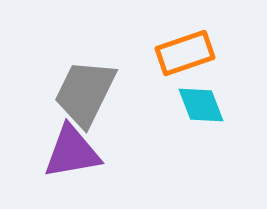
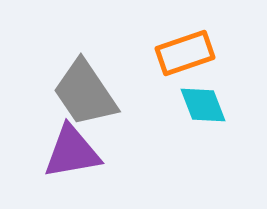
gray trapezoid: rotated 60 degrees counterclockwise
cyan diamond: moved 2 px right
